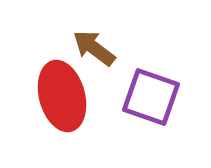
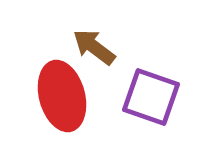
brown arrow: moved 1 px up
